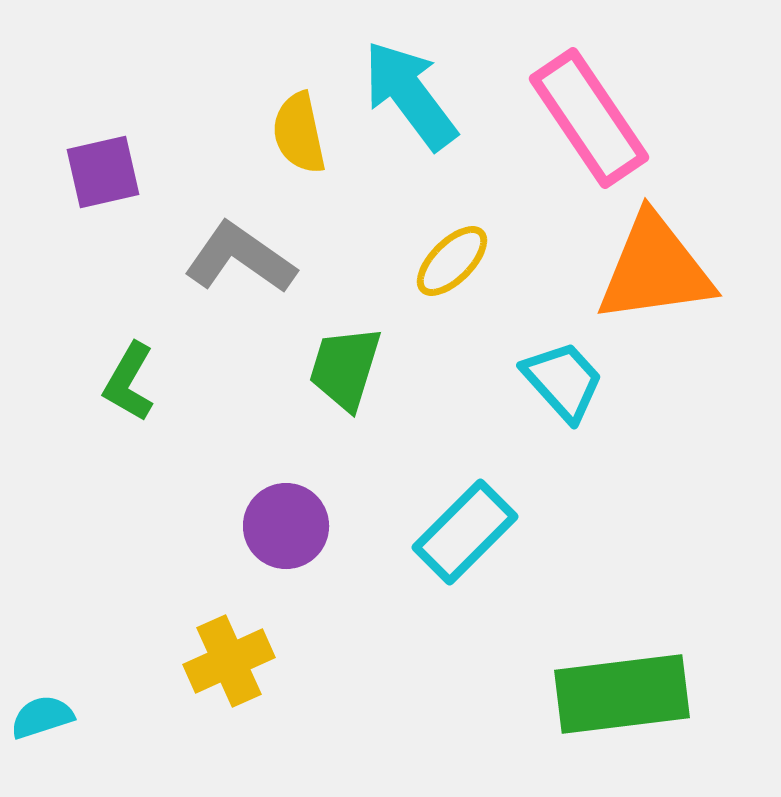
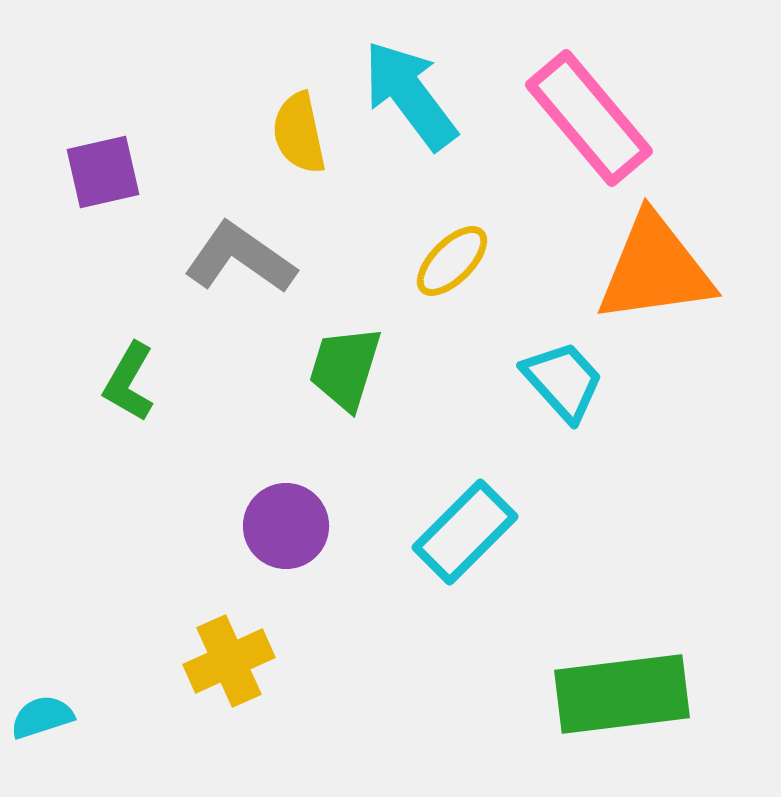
pink rectangle: rotated 6 degrees counterclockwise
